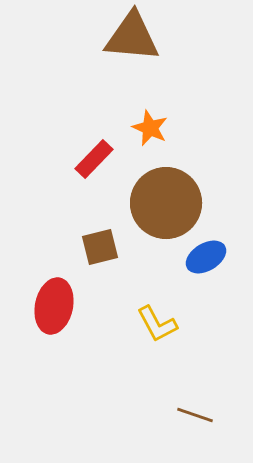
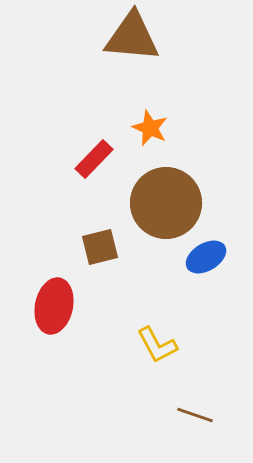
yellow L-shape: moved 21 px down
